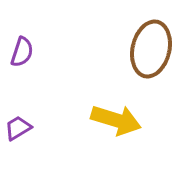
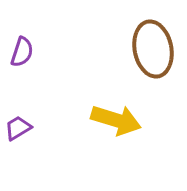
brown ellipse: moved 2 px right; rotated 24 degrees counterclockwise
